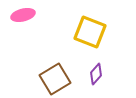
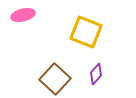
yellow square: moved 4 px left
brown square: rotated 16 degrees counterclockwise
